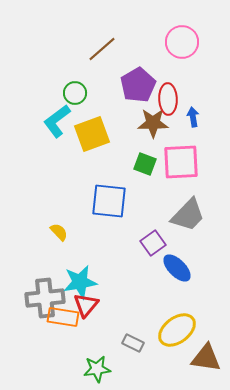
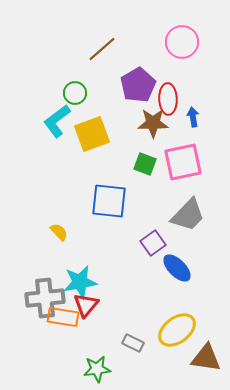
pink square: moved 2 px right; rotated 9 degrees counterclockwise
